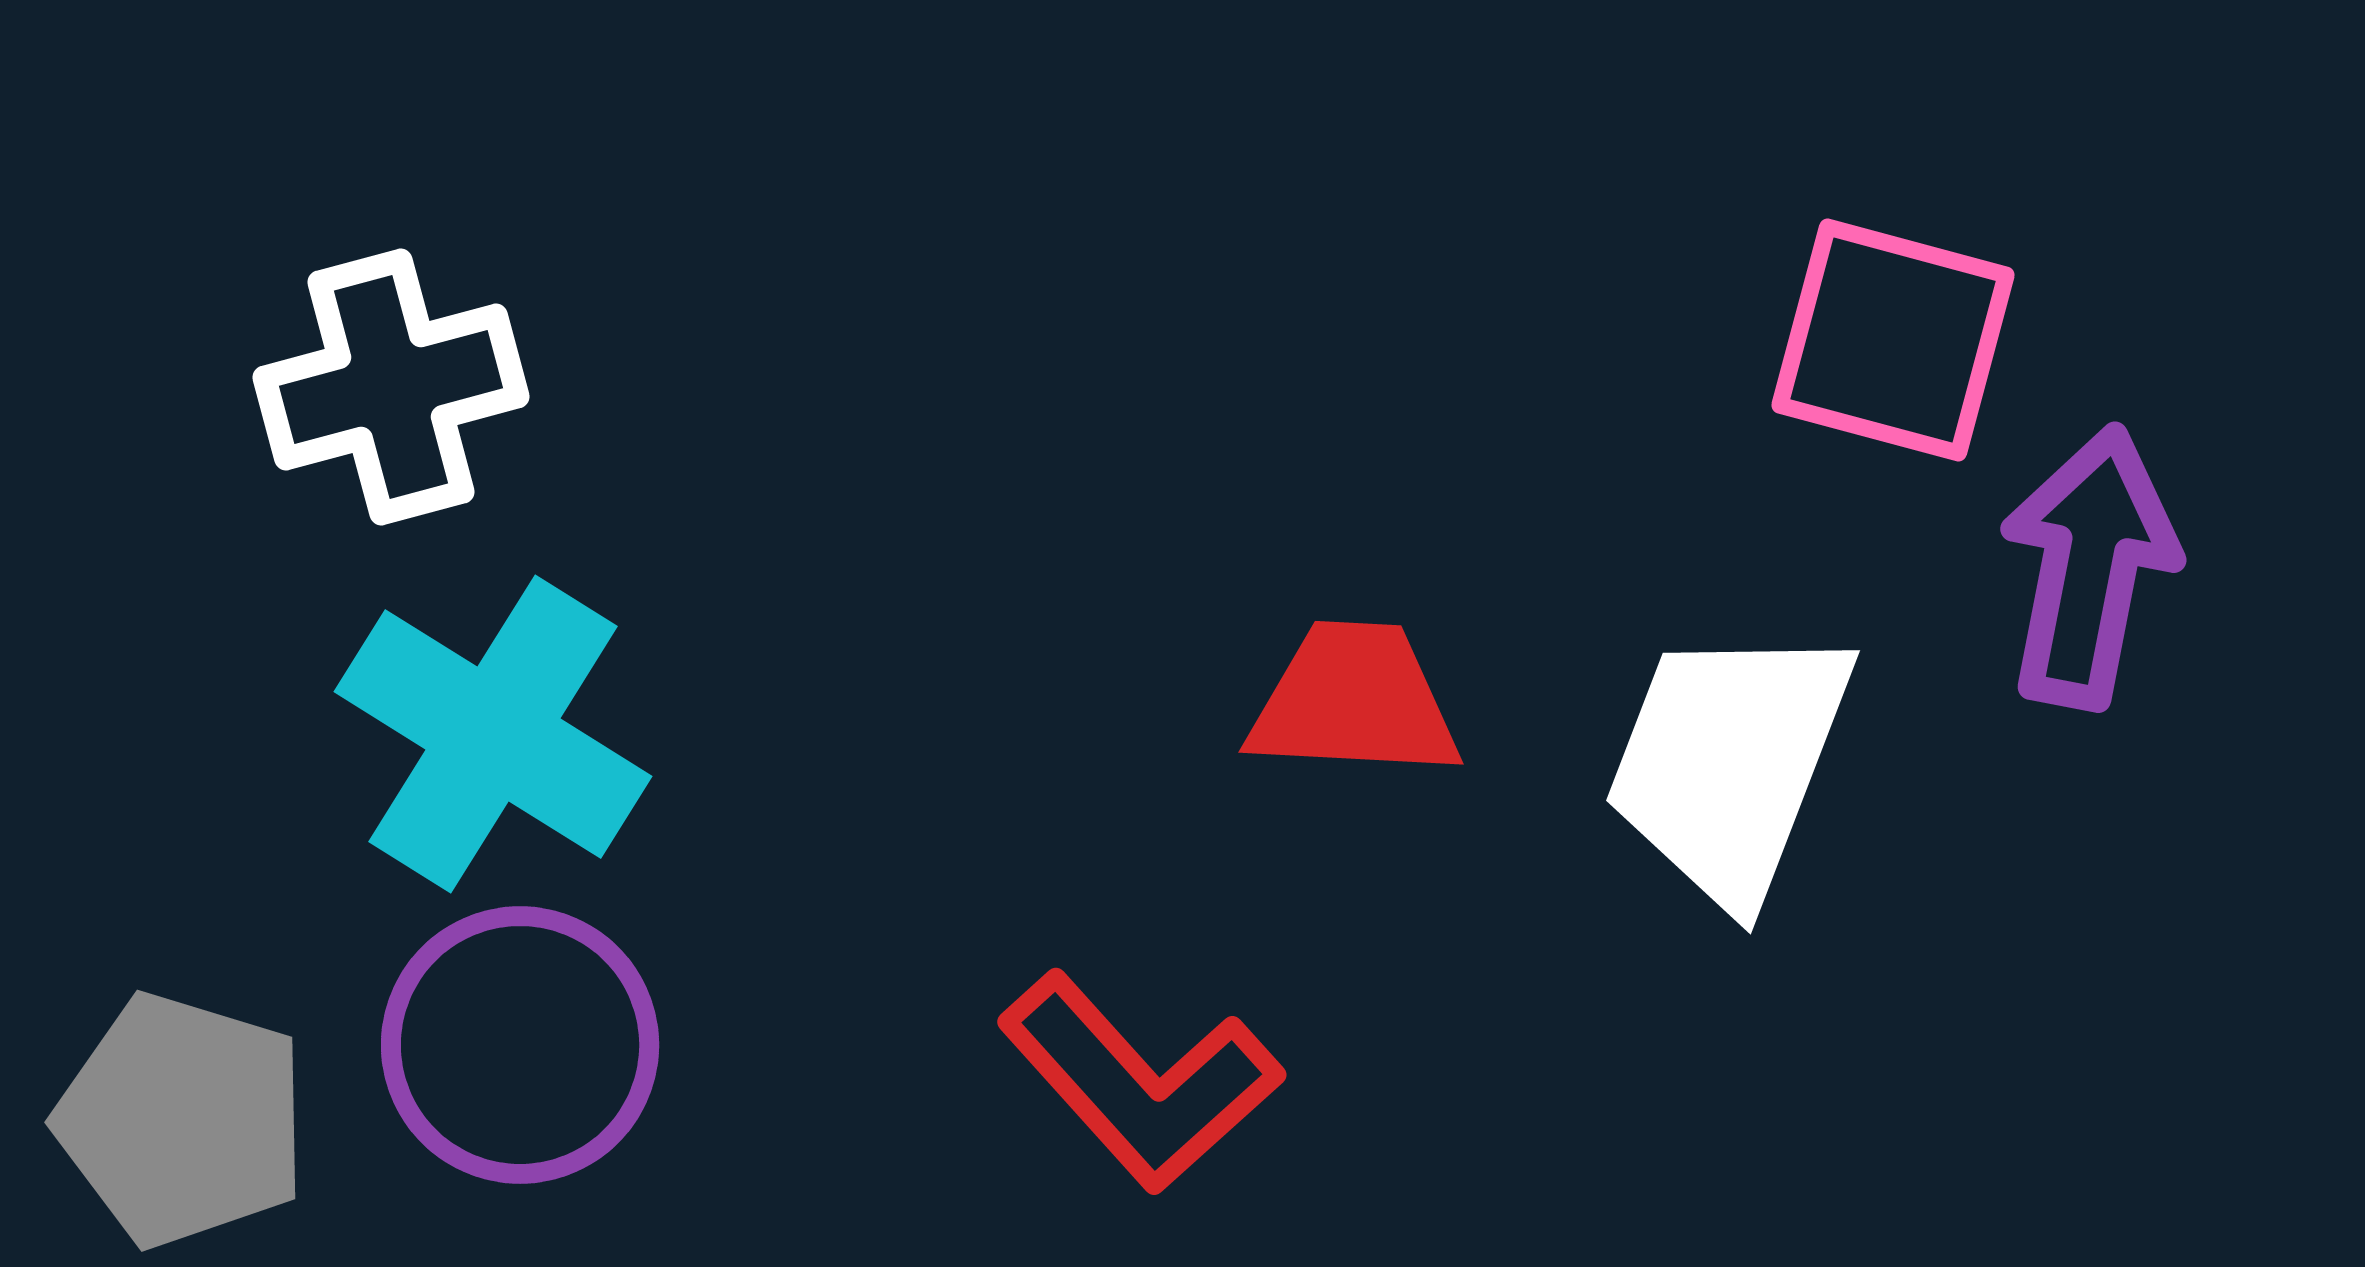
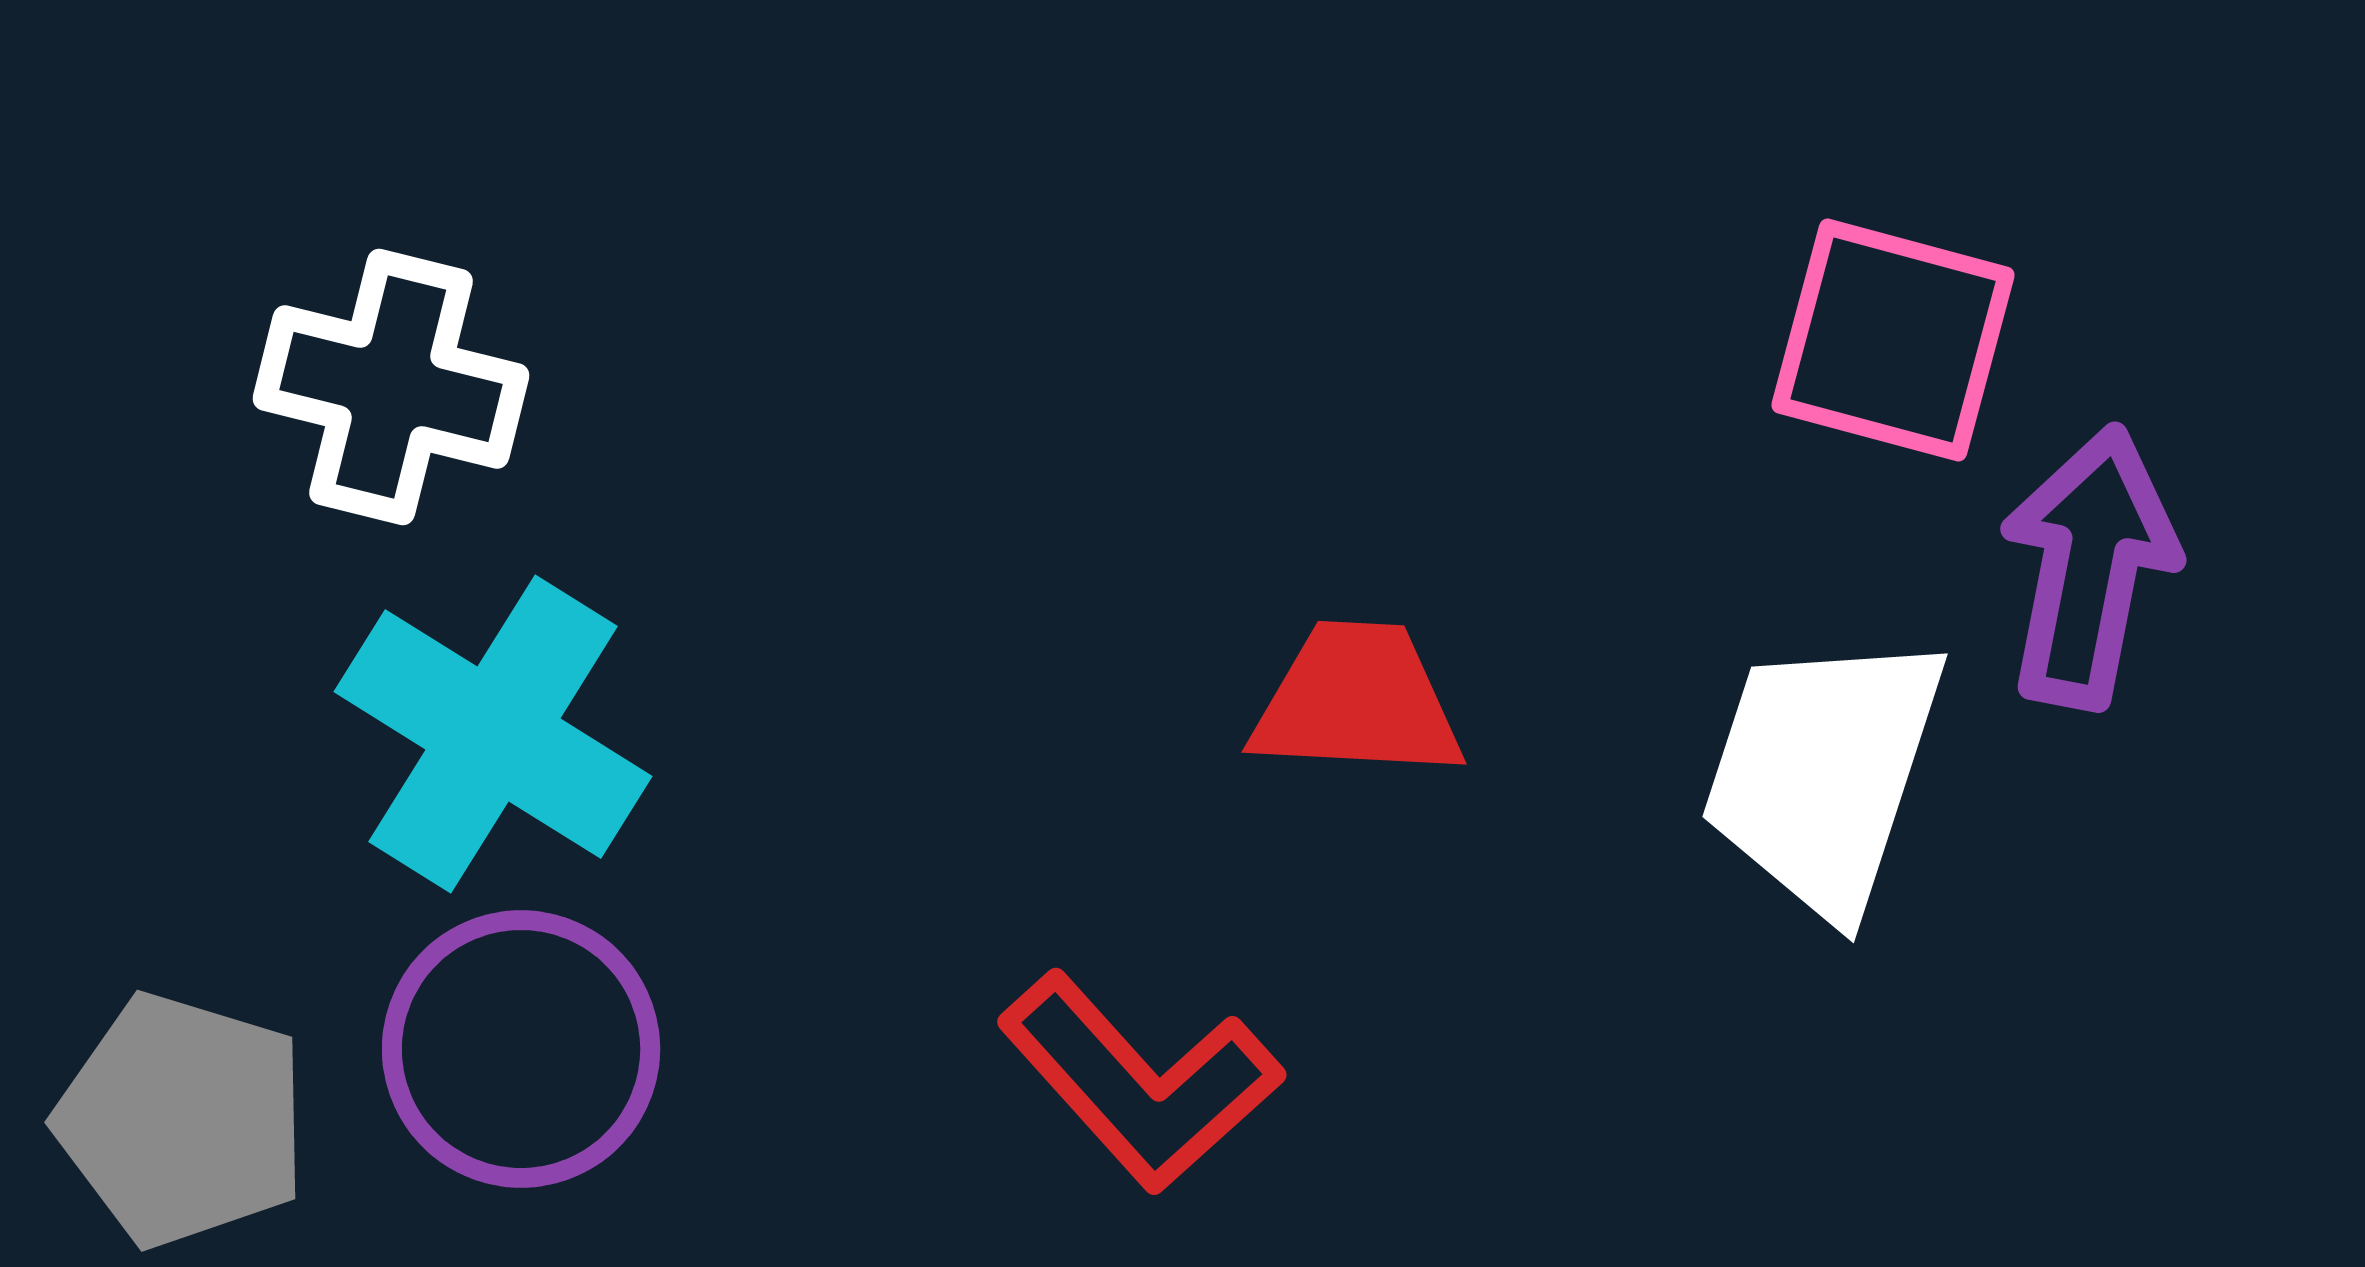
white cross: rotated 29 degrees clockwise
red trapezoid: moved 3 px right
white trapezoid: moved 94 px right, 10 px down; rotated 3 degrees counterclockwise
purple circle: moved 1 px right, 4 px down
